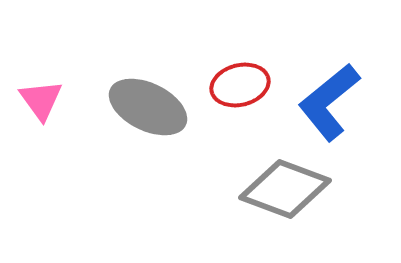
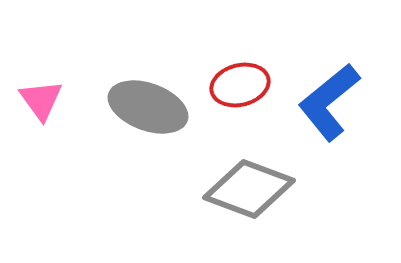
gray ellipse: rotated 6 degrees counterclockwise
gray diamond: moved 36 px left
